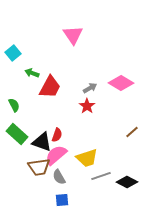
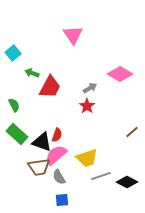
pink diamond: moved 1 px left, 9 px up
